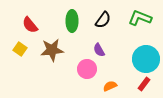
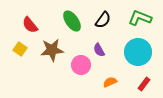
green ellipse: rotated 35 degrees counterclockwise
cyan circle: moved 8 px left, 7 px up
pink circle: moved 6 px left, 4 px up
orange semicircle: moved 4 px up
